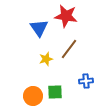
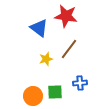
blue triangle: rotated 18 degrees counterclockwise
blue cross: moved 6 px left, 2 px down
